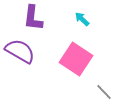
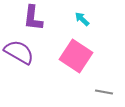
purple semicircle: moved 1 px left, 1 px down
pink square: moved 3 px up
gray line: rotated 36 degrees counterclockwise
